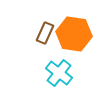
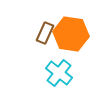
orange hexagon: moved 3 px left
